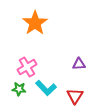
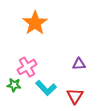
green star: moved 5 px left, 4 px up
